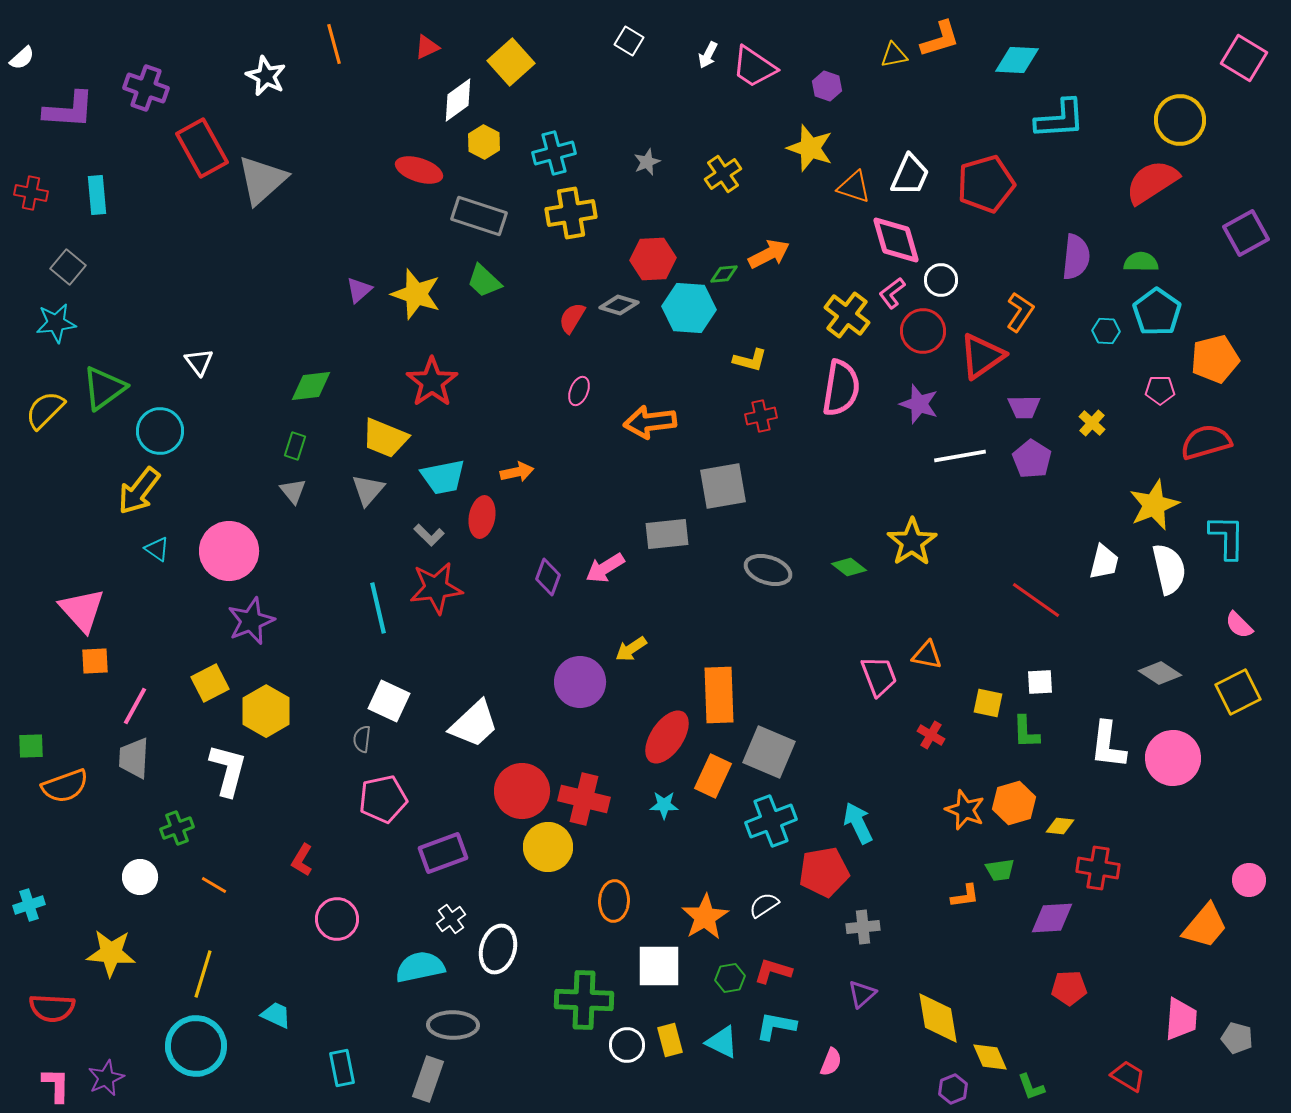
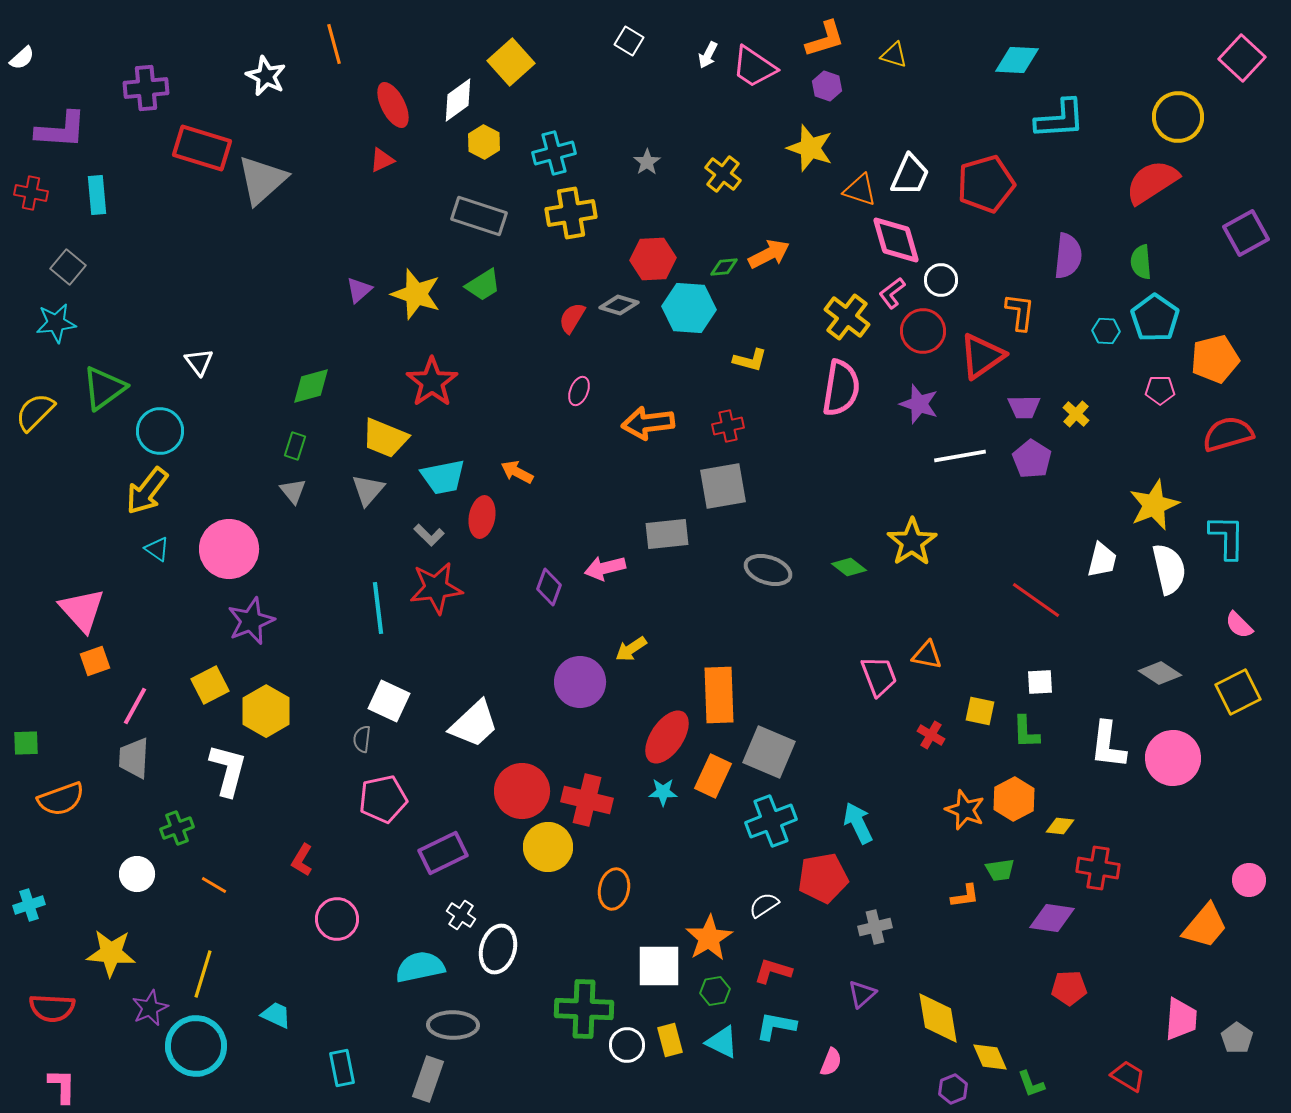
orange L-shape at (940, 39): moved 115 px left
red triangle at (427, 47): moved 45 px left, 113 px down
yellow triangle at (894, 55): rotated 28 degrees clockwise
pink square at (1244, 58): moved 2 px left; rotated 12 degrees clockwise
purple cross at (146, 88): rotated 24 degrees counterclockwise
purple L-shape at (69, 110): moved 8 px left, 20 px down
yellow circle at (1180, 120): moved 2 px left, 3 px up
red rectangle at (202, 148): rotated 44 degrees counterclockwise
gray star at (647, 162): rotated 12 degrees counterclockwise
red ellipse at (419, 170): moved 26 px left, 65 px up; rotated 45 degrees clockwise
yellow cross at (723, 174): rotated 18 degrees counterclockwise
orange triangle at (854, 187): moved 6 px right, 3 px down
purple semicircle at (1076, 257): moved 8 px left, 1 px up
green semicircle at (1141, 262): rotated 96 degrees counterclockwise
green diamond at (724, 274): moved 7 px up
green trapezoid at (484, 281): moved 1 px left, 4 px down; rotated 75 degrees counterclockwise
orange L-shape at (1020, 312): rotated 27 degrees counterclockwise
cyan pentagon at (1157, 312): moved 2 px left, 6 px down
yellow cross at (847, 315): moved 2 px down
green diamond at (311, 386): rotated 9 degrees counterclockwise
yellow semicircle at (45, 410): moved 10 px left, 2 px down
red cross at (761, 416): moved 33 px left, 10 px down
orange arrow at (650, 422): moved 2 px left, 1 px down
yellow cross at (1092, 423): moved 16 px left, 9 px up
red semicircle at (1206, 442): moved 22 px right, 8 px up
orange arrow at (517, 472): rotated 140 degrees counterclockwise
yellow arrow at (139, 491): moved 8 px right
pink circle at (229, 551): moved 2 px up
white trapezoid at (1104, 562): moved 2 px left, 2 px up
pink arrow at (605, 568): rotated 18 degrees clockwise
purple diamond at (548, 577): moved 1 px right, 10 px down
cyan line at (378, 608): rotated 6 degrees clockwise
orange square at (95, 661): rotated 16 degrees counterclockwise
yellow square at (210, 683): moved 2 px down
yellow square at (988, 703): moved 8 px left, 8 px down
green square at (31, 746): moved 5 px left, 3 px up
orange semicircle at (65, 786): moved 4 px left, 13 px down
red cross at (584, 799): moved 3 px right, 1 px down
orange hexagon at (1014, 803): moved 4 px up; rotated 12 degrees counterclockwise
cyan star at (664, 805): moved 1 px left, 13 px up
purple rectangle at (443, 853): rotated 6 degrees counterclockwise
red pentagon at (824, 872): moved 1 px left, 6 px down
white circle at (140, 877): moved 3 px left, 3 px up
orange ellipse at (614, 901): moved 12 px up; rotated 9 degrees clockwise
orange star at (705, 917): moved 4 px right, 21 px down
purple diamond at (1052, 918): rotated 12 degrees clockwise
white cross at (451, 919): moved 10 px right, 4 px up; rotated 20 degrees counterclockwise
gray cross at (863, 927): moved 12 px right; rotated 8 degrees counterclockwise
green hexagon at (730, 978): moved 15 px left, 13 px down
green cross at (584, 1000): moved 9 px down
gray pentagon at (1237, 1038): rotated 20 degrees clockwise
purple star at (106, 1078): moved 44 px right, 70 px up
pink L-shape at (56, 1085): moved 6 px right, 1 px down
green L-shape at (1031, 1087): moved 3 px up
